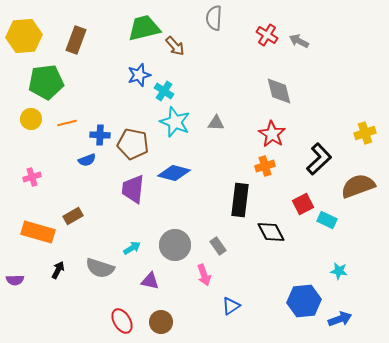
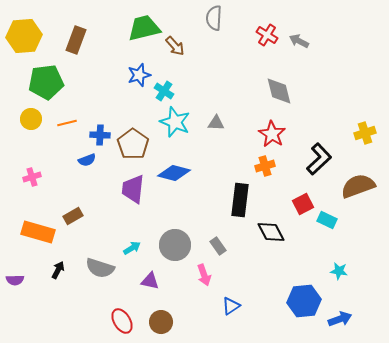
brown pentagon at (133, 144): rotated 24 degrees clockwise
